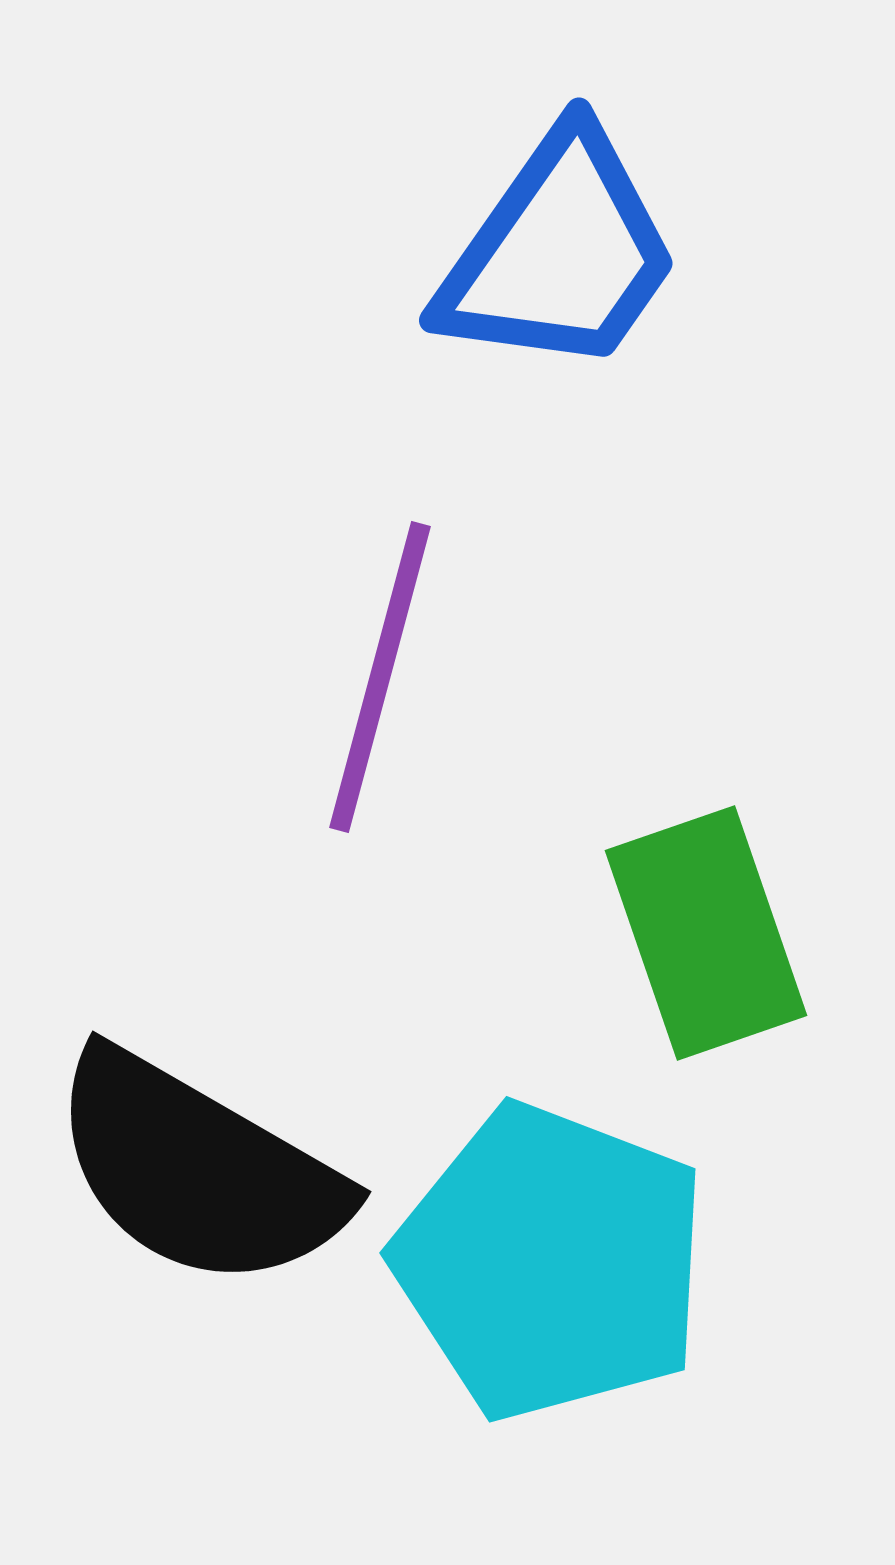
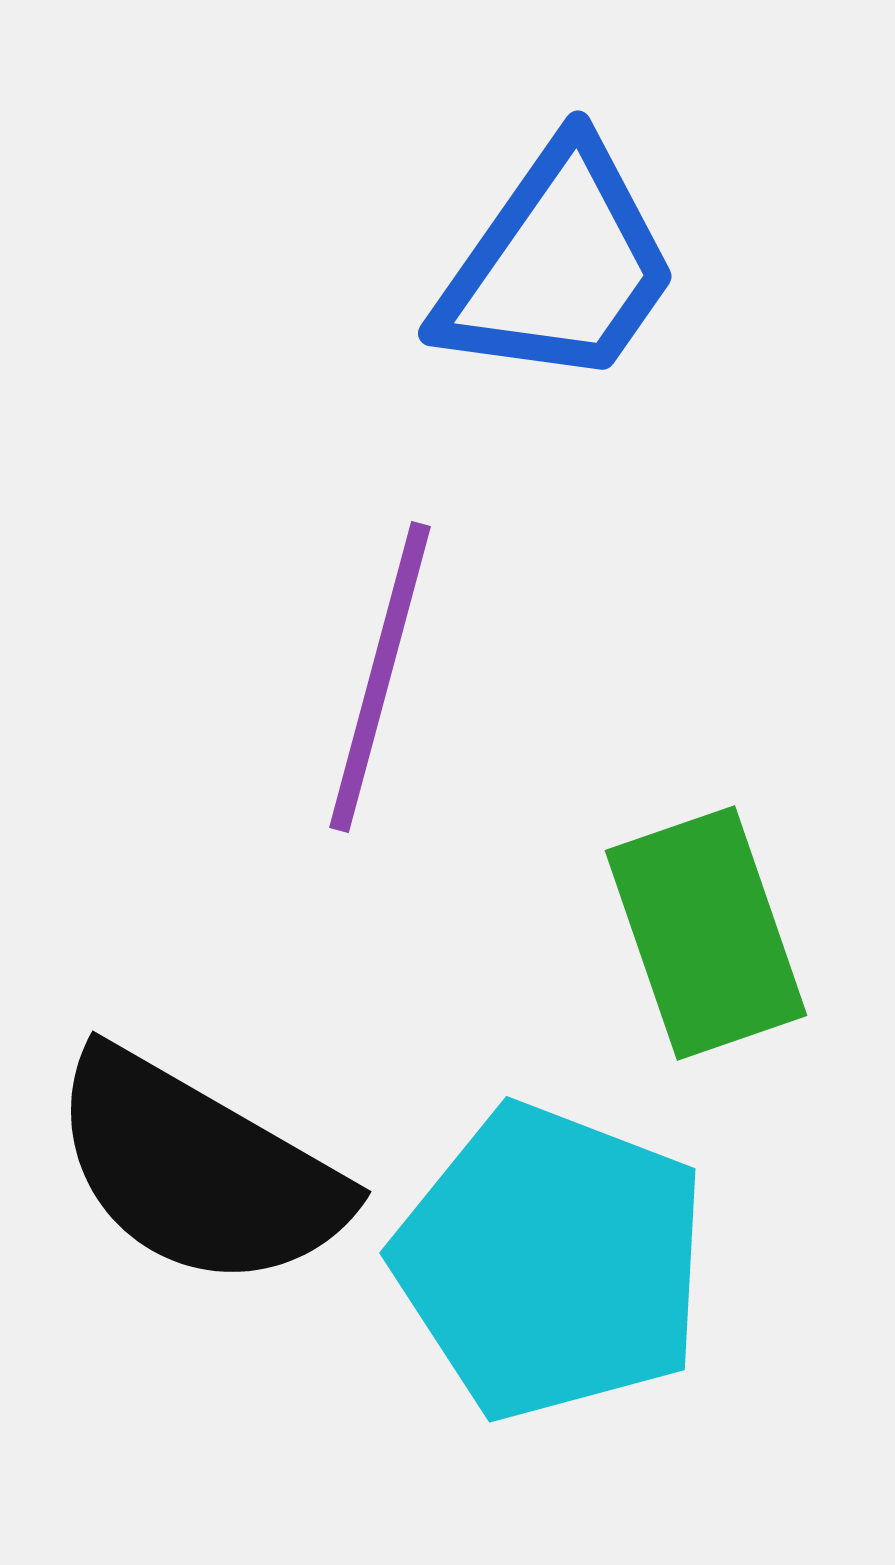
blue trapezoid: moved 1 px left, 13 px down
